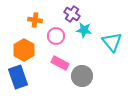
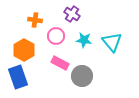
cyan star: moved 10 px down
